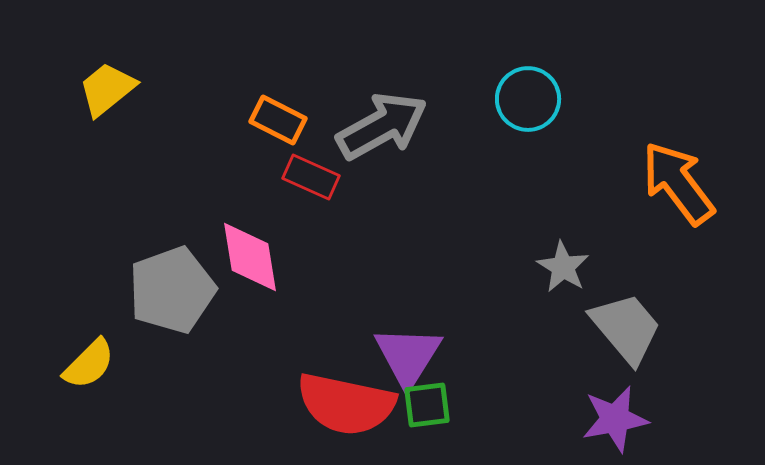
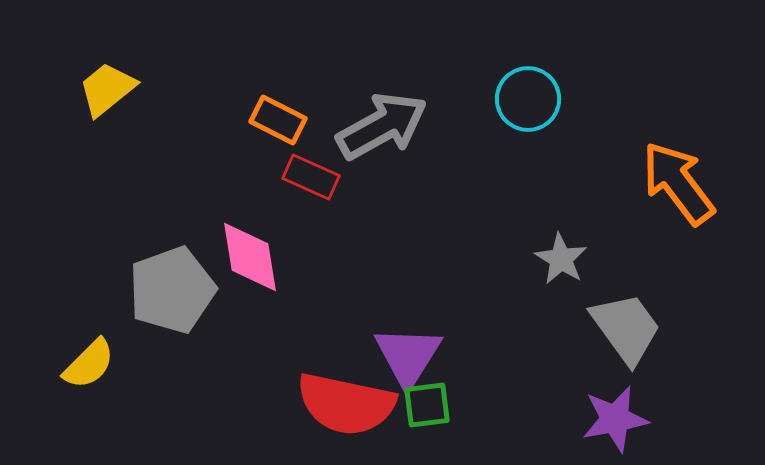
gray star: moved 2 px left, 8 px up
gray trapezoid: rotated 4 degrees clockwise
